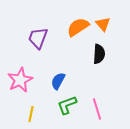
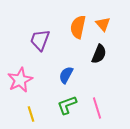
orange semicircle: rotated 45 degrees counterclockwise
purple trapezoid: moved 2 px right, 2 px down
black semicircle: rotated 18 degrees clockwise
blue semicircle: moved 8 px right, 6 px up
pink line: moved 1 px up
yellow line: rotated 28 degrees counterclockwise
